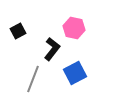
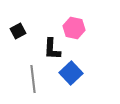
black L-shape: rotated 145 degrees clockwise
blue square: moved 4 px left; rotated 15 degrees counterclockwise
gray line: rotated 28 degrees counterclockwise
